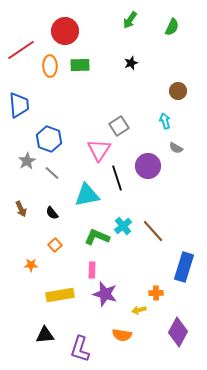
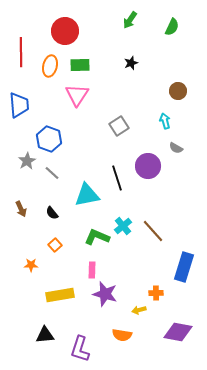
red line: moved 2 px down; rotated 56 degrees counterclockwise
orange ellipse: rotated 15 degrees clockwise
pink triangle: moved 22 px left, 55 px up
purple diamond: rotated 72 degrees clockwise
